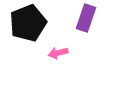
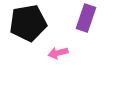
black pentagon: rotated 12 degrees clockwise
